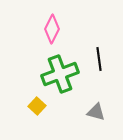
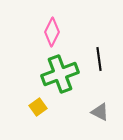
pink diamond: moved 3 px down
yellow square: moved 1 px right, 1 px down; rotated 12 degrees clockwise
gray triangle: moved 4 px right; rotated 12 degrees clockwise
